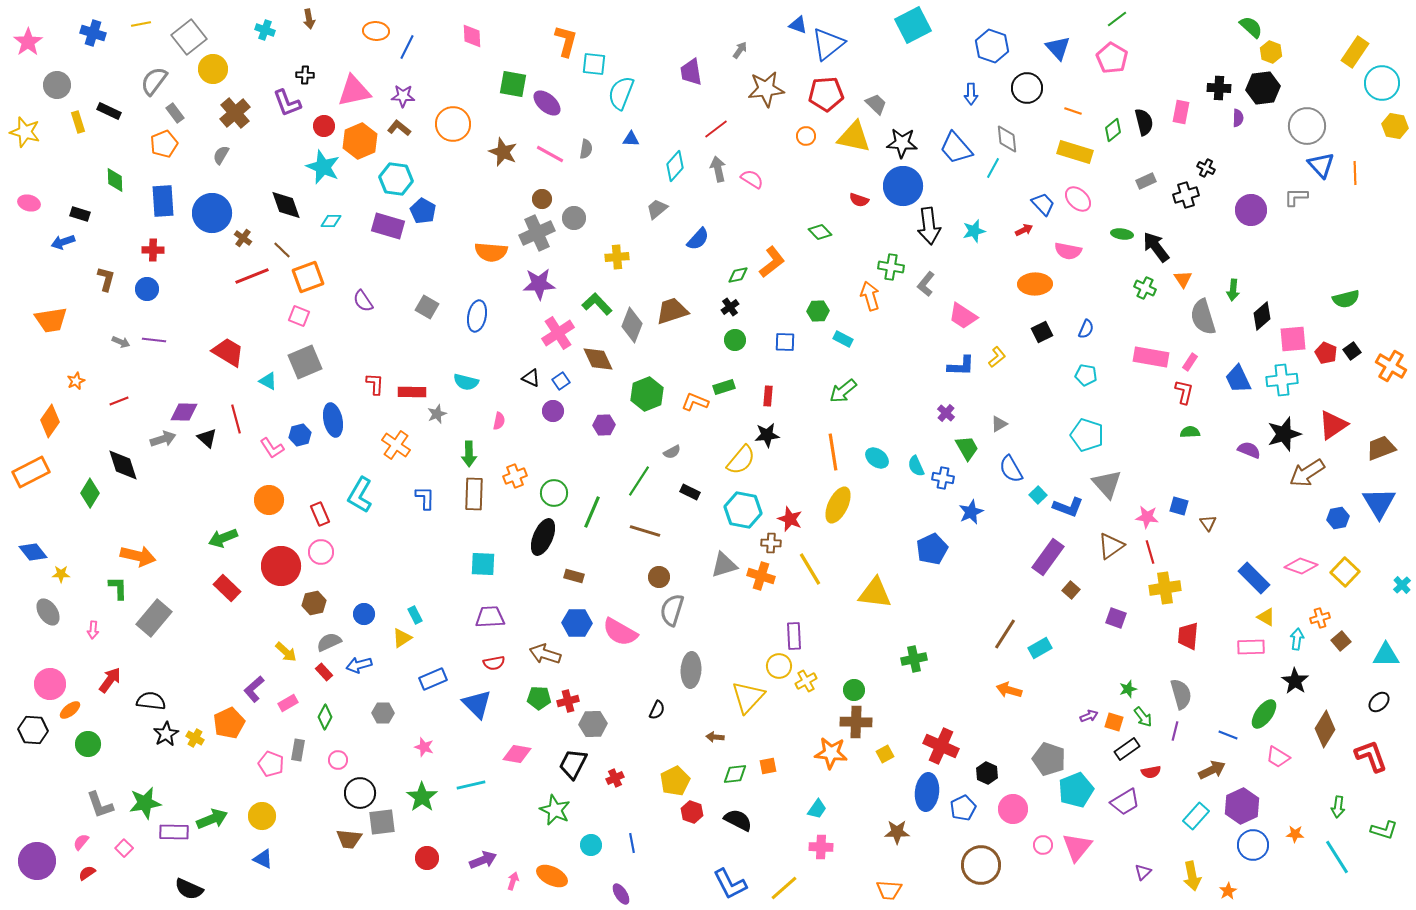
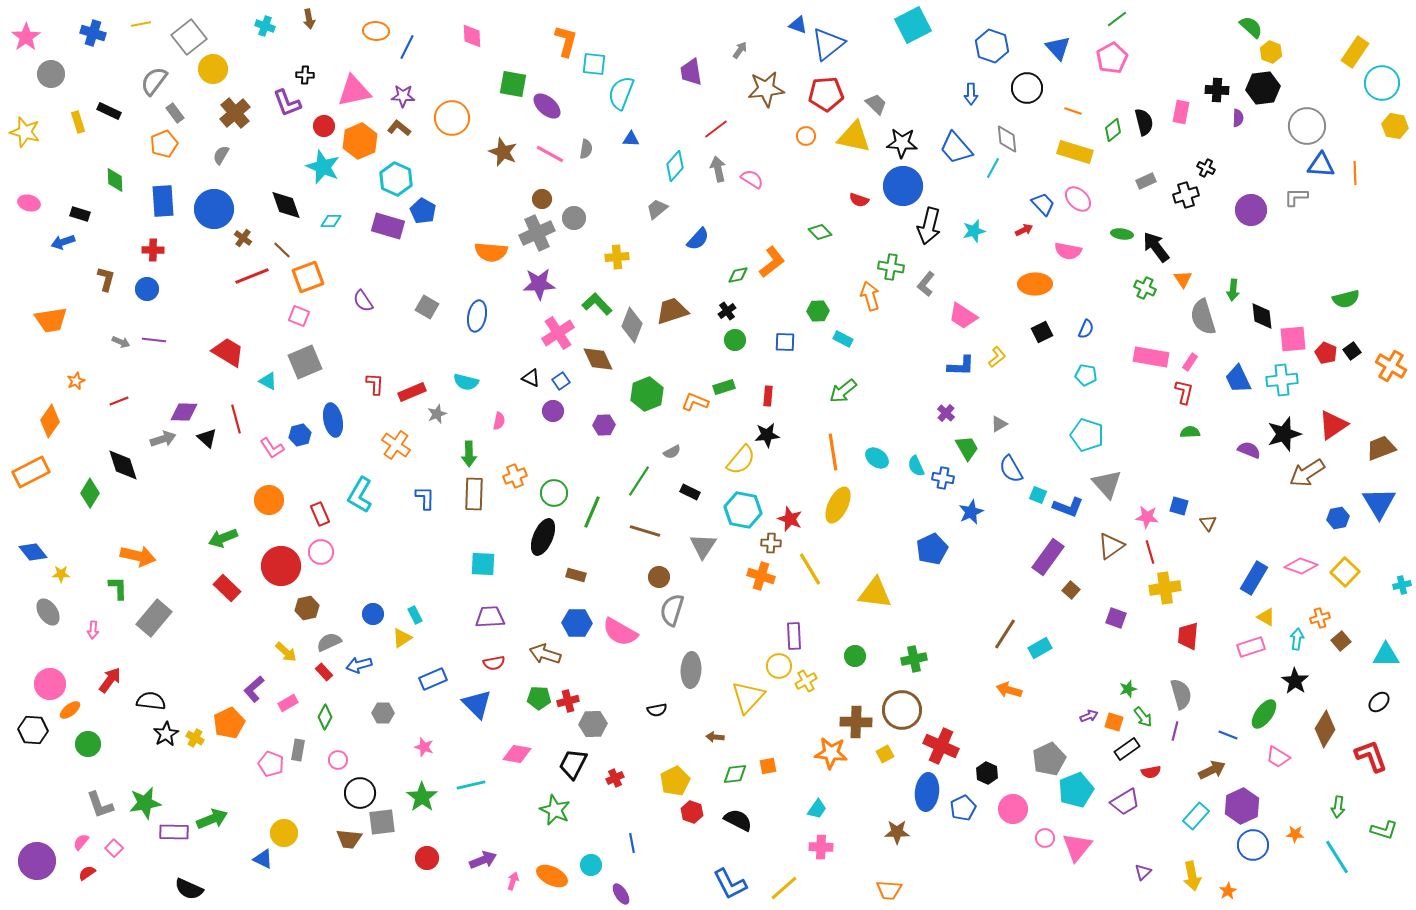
cyan cross at (265, 30): moved 4 px up
pink star at (28, 42): moved 2 px left, 5 px up
pink pentagon at (1112, 58): rotated 12 degrees clockwise
gray circle at (57, 85): moved 6 px left, 11 px up
black cross at (1219, 88): moved 2 px left, 2 px down
purple ellipse at (547, 103): moved 3 px down
orange circle at (453, 124): moved 1 px left, 6 px up
blue triangle at (1321, 165): rotated 44 degrees counterclockwise
cyan hexagon at (396, 179): rotated 16 degrees clockwise
blue circle at (212, 213): moved 2 px right, 4 px up
black arrow at (929, 226): rotated 21 degrees clockwise
black cross at (730, 307): moved 3 px left, 4 px down
black diamond at (1262, 316): rotated 56 degrees counterclockwise
red rectangle at (412, 392): rotated 24 degrees counterclockwise
cyan square at (1038, 495): rotated 24 degrees counterclockwise
gray triangle at (724, 565): moved 21 px left, 19 px up; rotated 40 degrees counterclockwise
brown rectangle at (574, 576): moved 2 px right, 1 px up
blue rectangle at (1254, 578): rotated 76 degrees clockwise
cyan cross at (1402, 585): rotated 30 degrees clockwise
brown hexagon at (314, 603): moved 7 px left, 5 px down
blue circle at (364, 614): moved 9 px right
pink rectangle at (1251, 647): rotated 16 degrees counterclockwise
green circle at (854, 690): moved 1 px right, 34 px up
black semicircle at (657, 710): rotated 54 degrees clockwise
gray pentagon at (1049, 759): rotated 28 degrees clockwise
yellow circle at (262, 816): moved 22 px right, 17 px down
cyan circle at (591, 845): moved 20 px down
pink circle at (1043, 845): moved 2 px right, 7 px up
pink square at (124, 848): moved 10 px left
brown circle at (981, 865): moved 79 px left, 155 px up
